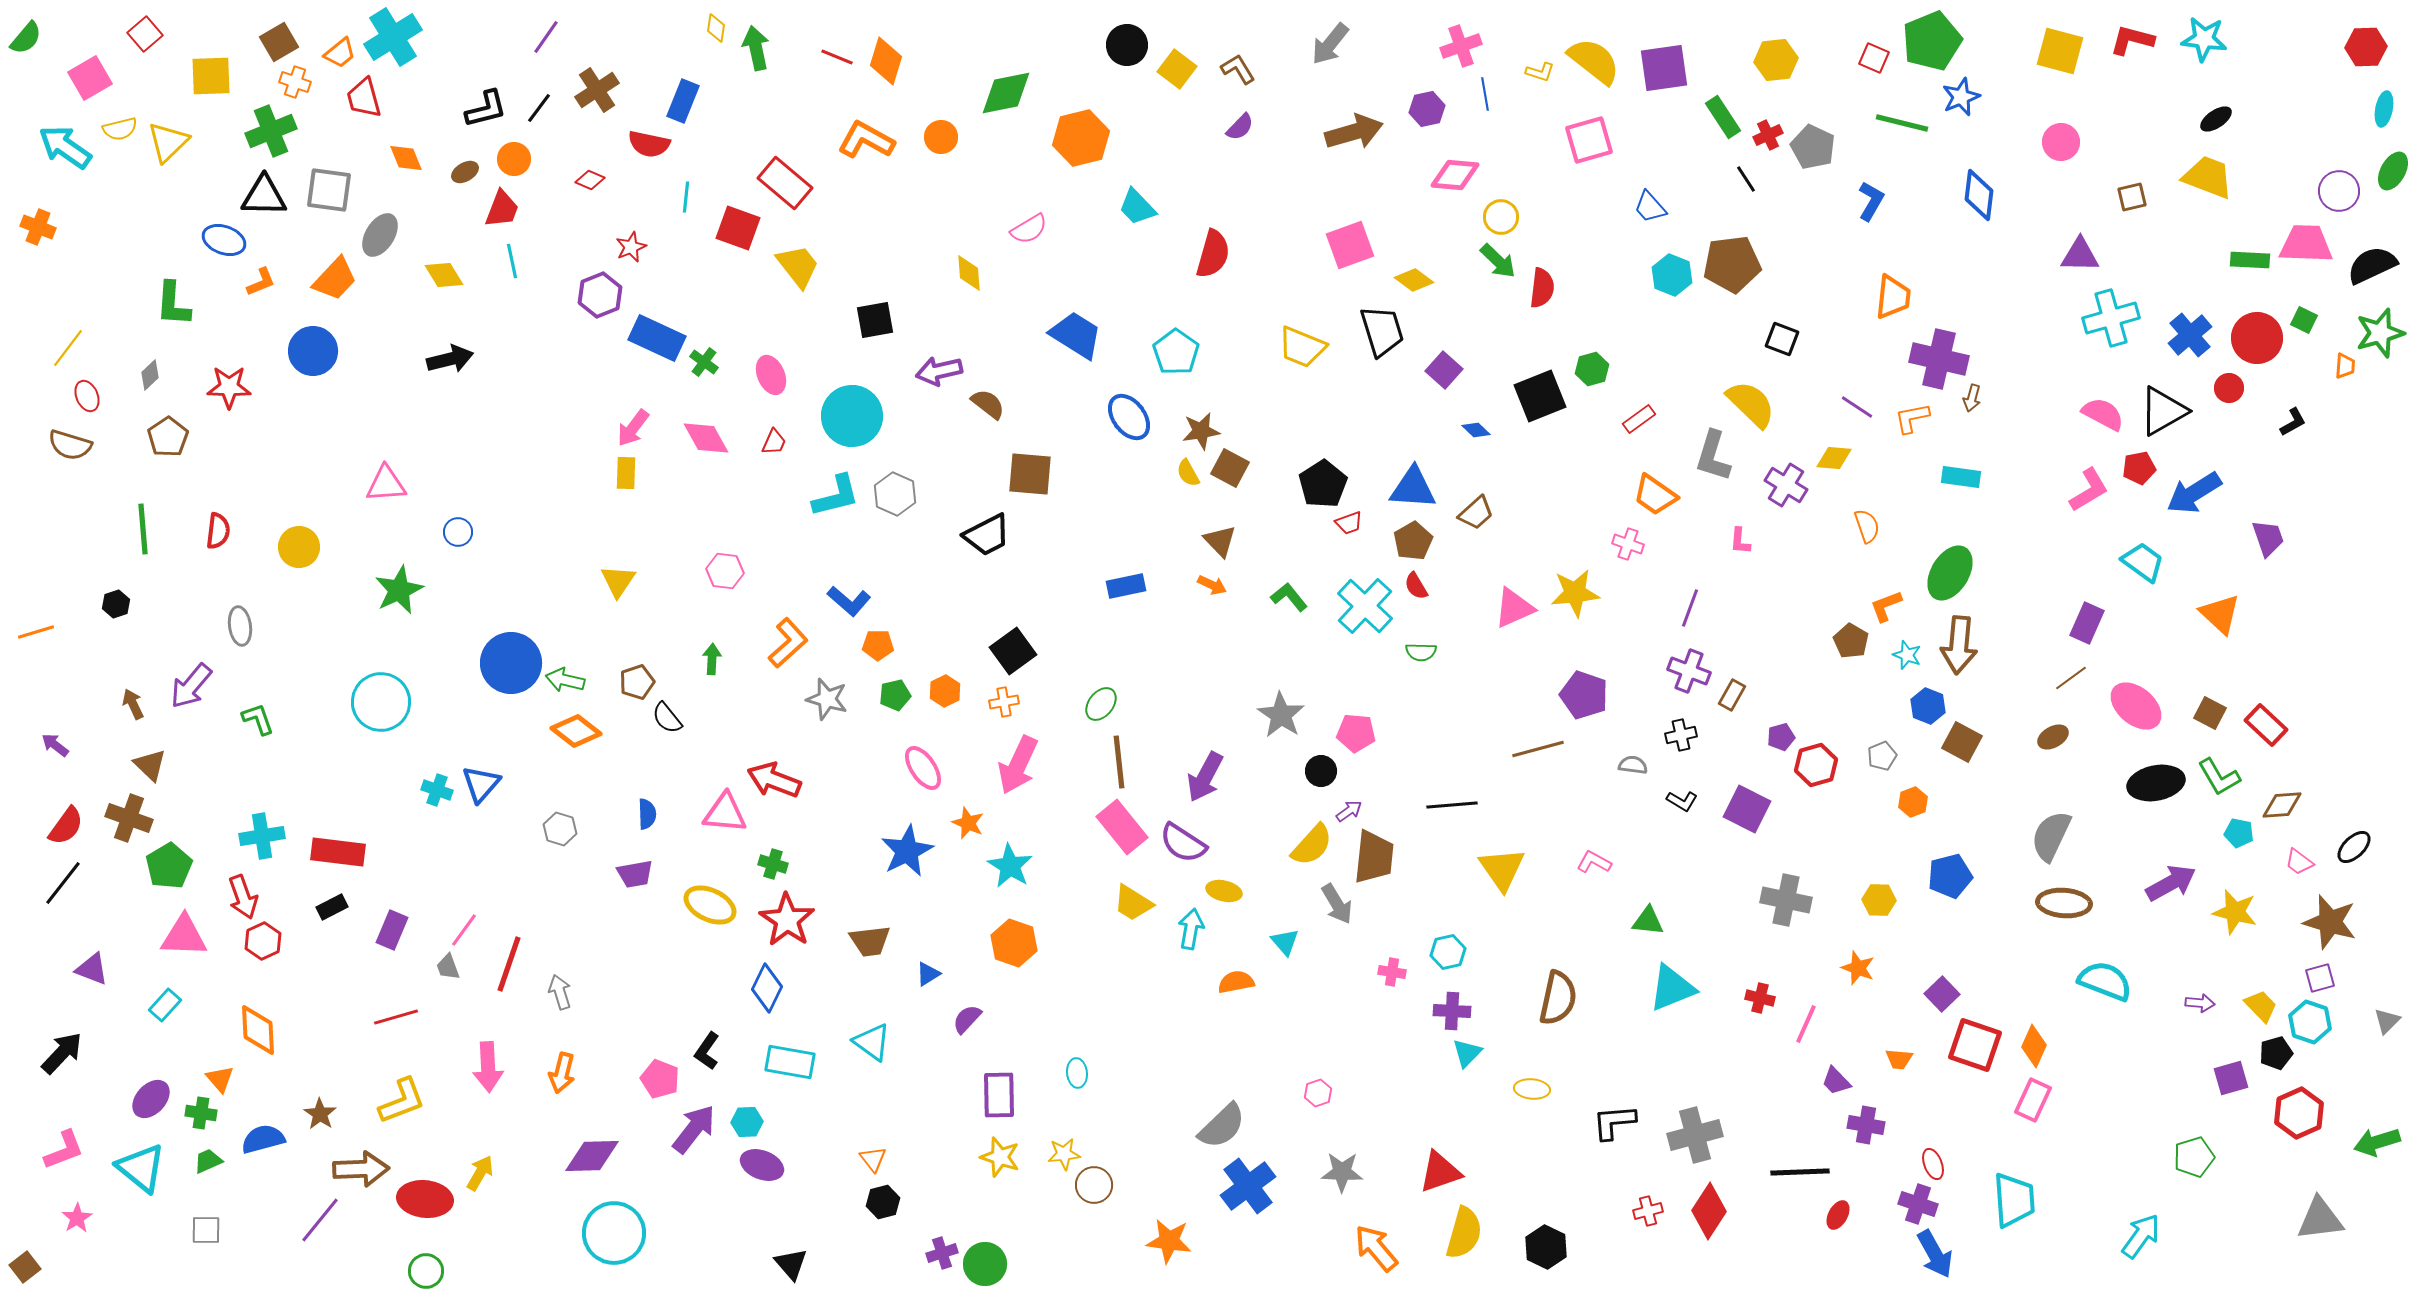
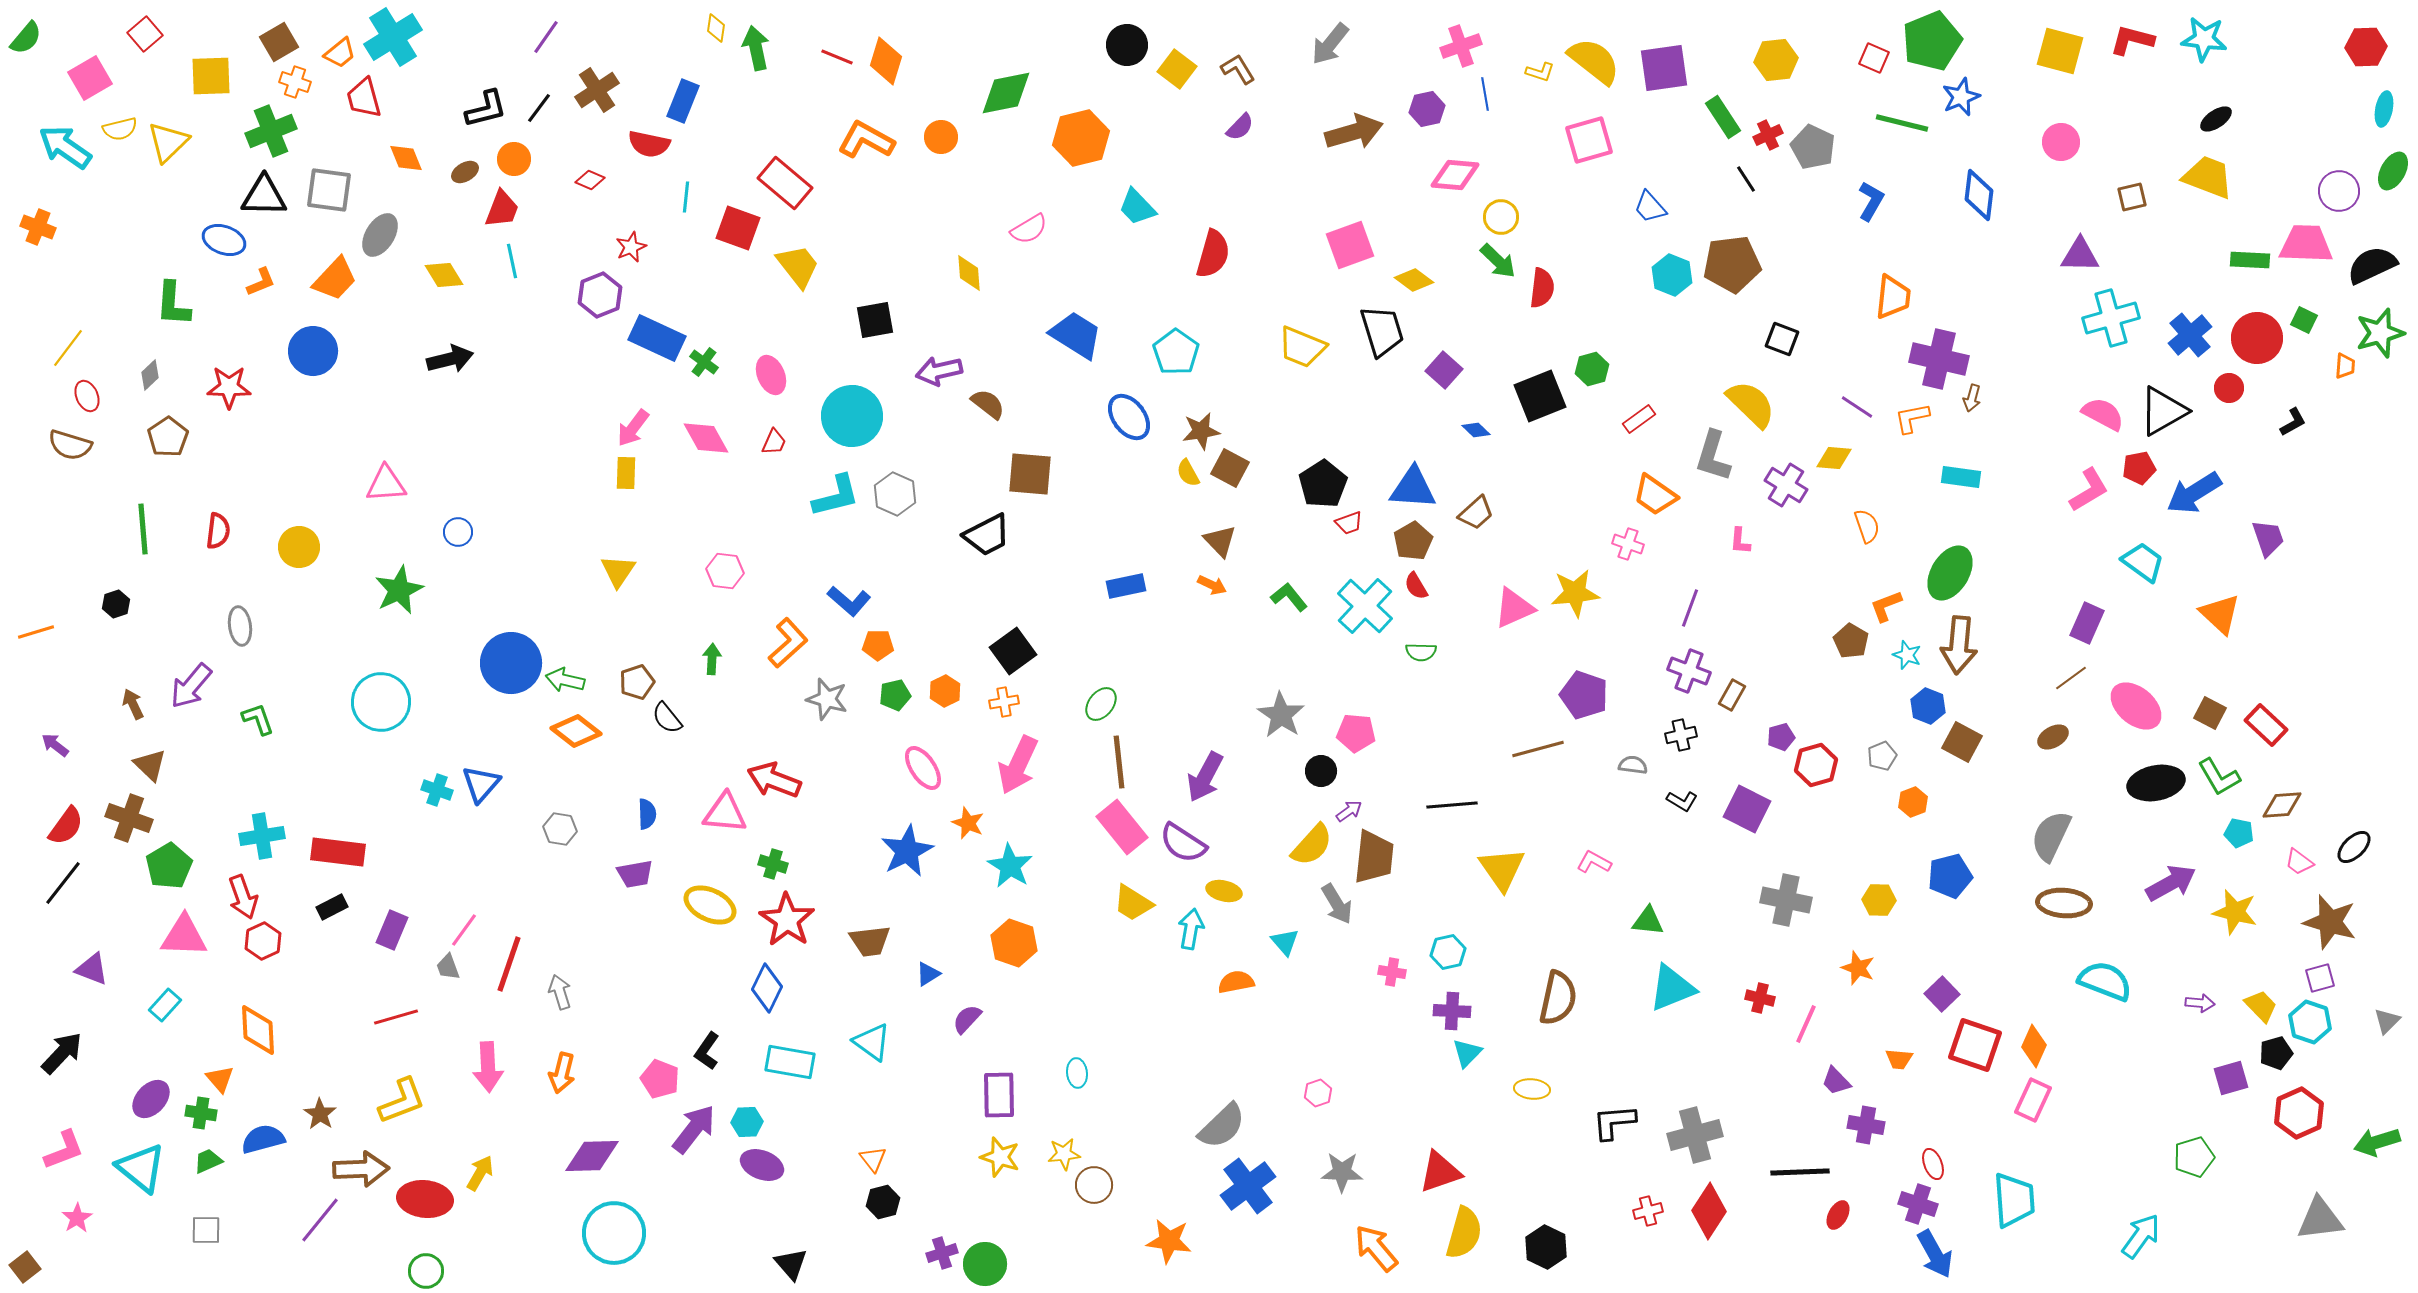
yellow triangle at (618, 581): moved 10 px up
gray hexagon at (560, 829): rotated 8 degrees counterclockwise
